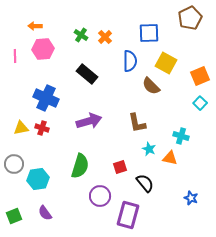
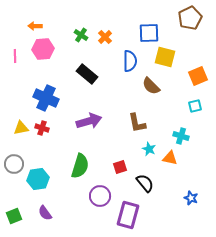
yellow square: moved 1 px left, 6 px up; rotated 15 degrees counterclockwise
orange square: moved 2 px left
cyan square: moved 5 px left, 3 px down; rotated 32 degrees clockwise
